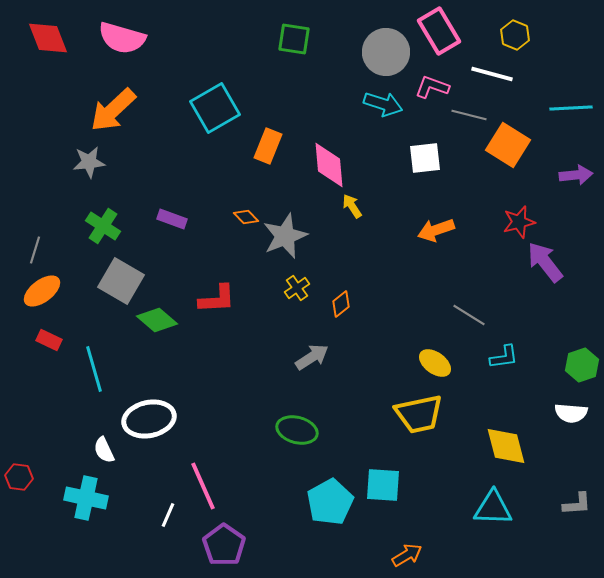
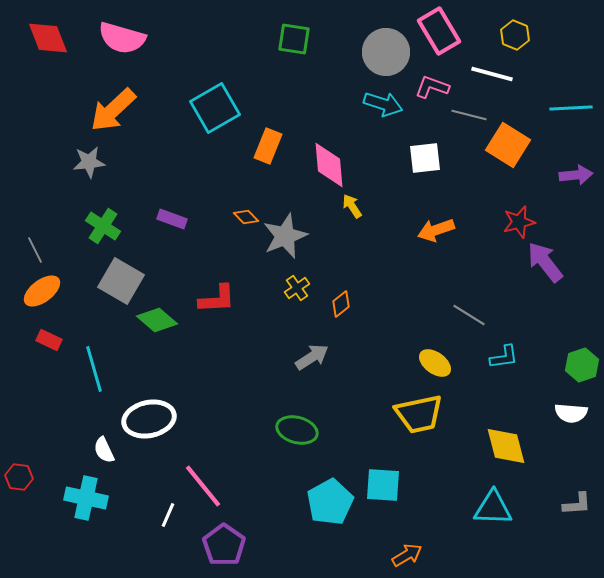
gray line at (35, 250): rotated 44 degrees counterclockwise
pink line at (203, 486): rotated 15 degrees counterclockwise
